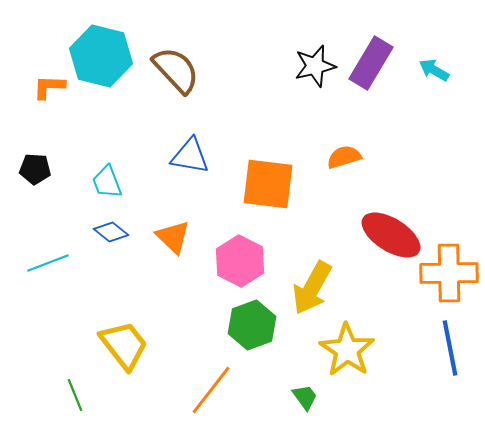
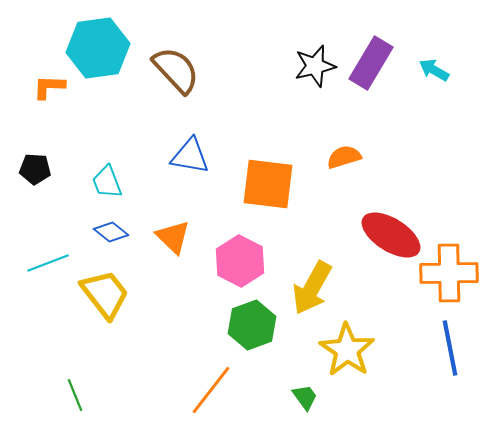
cyan hexagon: moved 3 px left, 8 px up; rotated 22 degrees counterclockwise
yellow trapezoid: moved 19 px left, 51 px up
